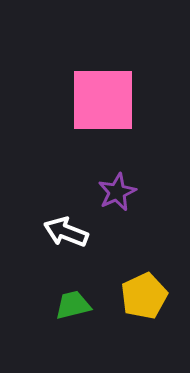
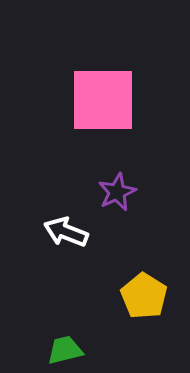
yellow pentagon: rotated 15 degrees counterclockwise
green trapezoid: moved 8 px left, 45 px down
